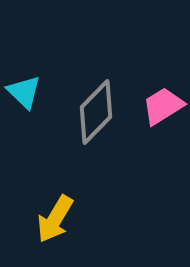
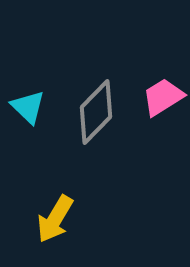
cyan triangle: moved 4 px right, 15 px down
pink trapezoid: moved 9 px up
